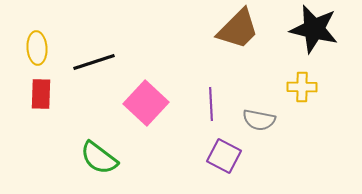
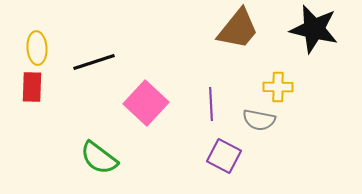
brown trapezoid: rotated 6 degrees counterclockwise
yellow cross: moved 24 px left
red rectangle: moved 9 px left, 7 px up
